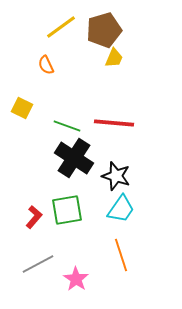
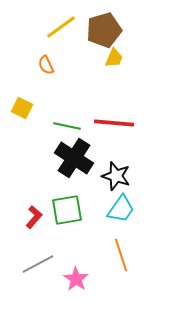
green line: rotated 8 degrees counterclockwise
